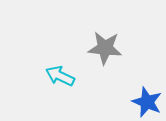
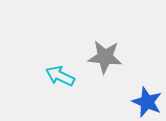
gray star: moved 9 px down
